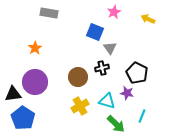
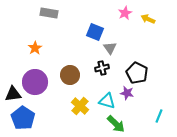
pink star: moved 11 px right, 1 px down
brown circle: moved 8 px left, 2 px up
yellow cross: rotated 18 degrees counterclockwise
cyan line: moved 17 px right
